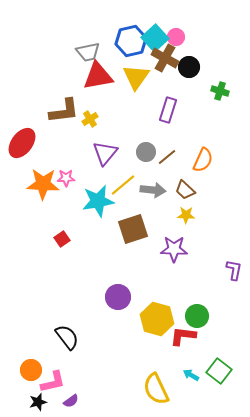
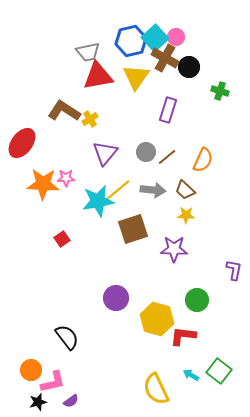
brown L-shape: rotated 140 degrees counterclockwise
yellow line: moved 5 px left, 5 px down
purple circle: moved 2 px left, 1 px down
green circle: moved 16 px up
